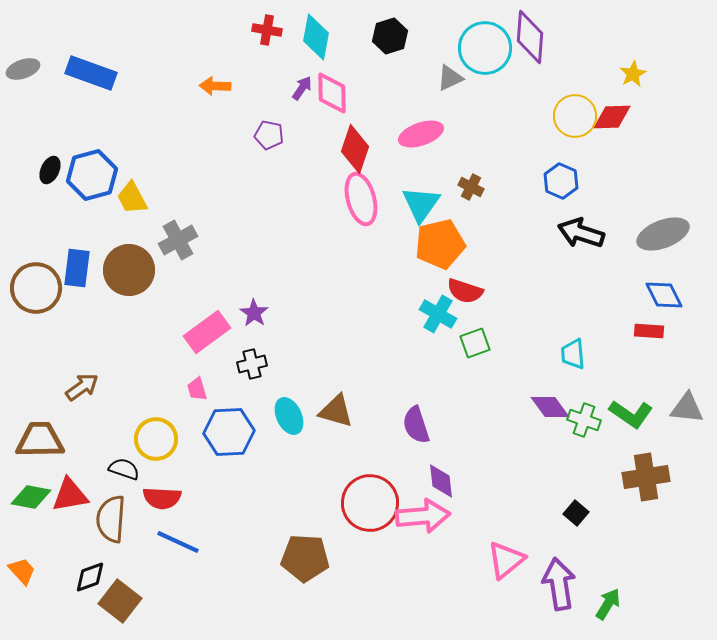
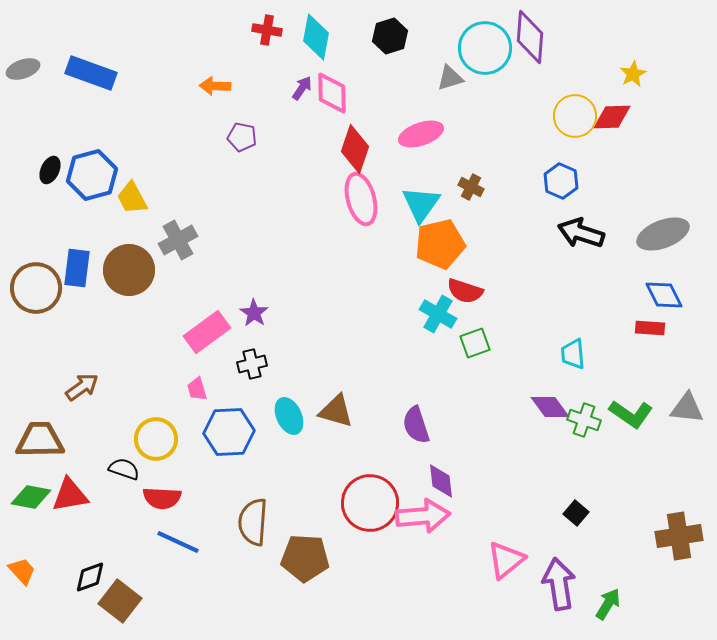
gray triangle at (450, 78): rotated 8 degrees clockwise
purple pentagon at (269, 135): moved 27 px left, 2 px down
red rectangle at (649, 331): moved 1 px right, 3 px up
brown cross at (646, 477): moved 33 px right, 59 px down
brown semicircle at (111, 519): moved 142 px right, 3 px down
